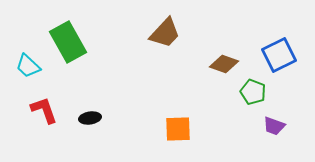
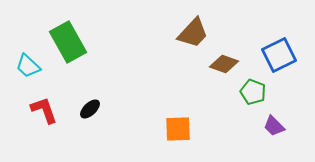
brown trapezoid: moved 28 px right
black ellipse: moved 9 px up; rotated 35 degrees counterclockwise
purple trapezoid: rotated 25 degrees clockwise
